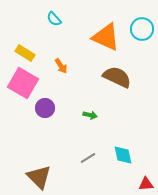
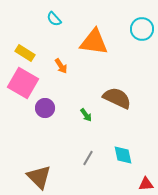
orange triangle: moved 12 px left, 5 px down; rotated 16 degrees counterclockwise
brown semicircle: moved 21 px down
green arrow: moved 4 px left; rotated 40 degrees clockwise
gray line: rotated 28 degrees counterclockwise
